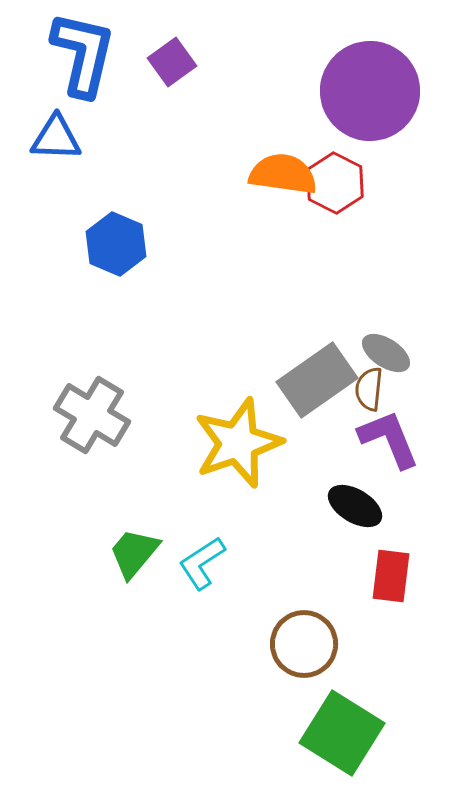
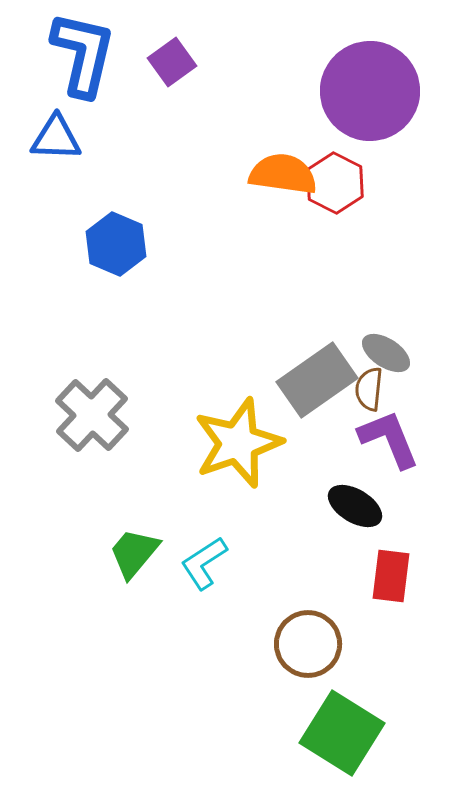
gray cross: rotated 12 degrees clockwise
cyan L-shape: moved 2 px right
brown circle: moved 4 px right
